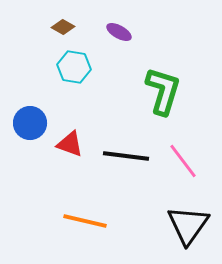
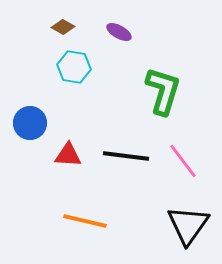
red triangle: moved 2 px left, 11 px down; rotated 16 degrees counterclockwise
